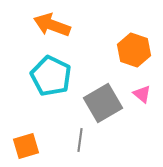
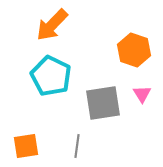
orange arrow: rotated 66 degrees counterclockwise
pink triangle: rotated 18 degrees clockwise
gray square: rotated 21 degrees clockwise
gray line: moved 3 px left, 6 px down
orange square: rotated 8 degrees clockwise
